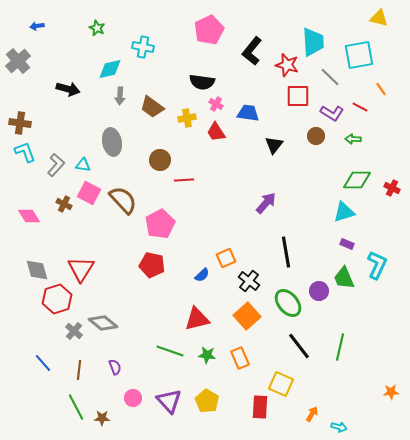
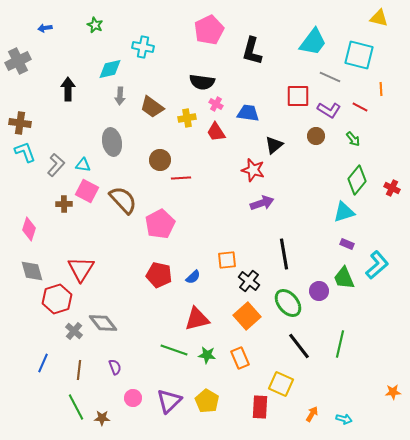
blue arrow at (37, 26): moved 8 px right, 2 px down
green star at (97, 28): moved 2 px left, 3 px up
cyan trapezoid at (313, 42): rotated 40 degrees clockwise
black L-shape at (252, 51): rotated 24 degrees counterclockwise
cyan square at (359, 55): rotated 24 degrees clockwise
gray cross at (18, 61): rotated 15 degrees clockwise
red star at (287, 65): moved 34 px left, 105 px down
gray line at (330, 77): rotated 20 degrees counterclockwise
black arrow at (68, 89): rotated 105 degrees counterclockwise
orange line at (381, 89): rotated 32 degrees clockwise
purple L-shape at (332, 113): moved 3 px left, 3 px up
green arrow at (353, 139): rotated 133 degrees counterclockwise
black triangle at (274, 145): rotated 12 degrees clockwise
red line at (184, 180): moved 3 px left, 2 px up
green diamond at (357, 180): rotated 52 degrees counterclockwise
pink square at (89, 193): moved 2 px left, 2 px up
purple arrow at (266, 203): moved 4 px left; rotated 30 degrees clockwise
brown cross at (64, 204): rotated 28 degrees counterclockwise
pink diamond at (29, 216): moved 13 px down; rotated 50 degrees clockwise
black line at (286, 252): moved 2 px left, 2 px down
orange square at (226, 258): moved 1 px right, 2 px down; rotated 18 degrees clockwise
red pentagon at (152, 265): moved 7 px right, 10 px down
cyan L-shape at (377, 265): rotated 24 degrees clockwise
gray diamond at (37, 270): moved 5 px left, 1 px down
blue semicircle at (202, 275): moved 9 px left, 2 px down
gray diamond at (103, 323): rotated 12 degrees clockwise
green line at (340, 347): moved 3 px up
green line at (170, 351): moved 4 px right, 1 px up
blue line at (43, 363): rotated 66 degrees clockwise
orange star at (391, 392): moved 2 px right
purple triangle at (169, 401): rotated 28 degrees clockwise
cyan arrow at (339, 427): moved 5 px right, 8 px up
